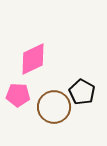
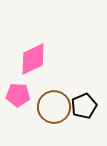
black pentagon: moved 2 px right, 14 px down; rotated 20 degrees clockwise
